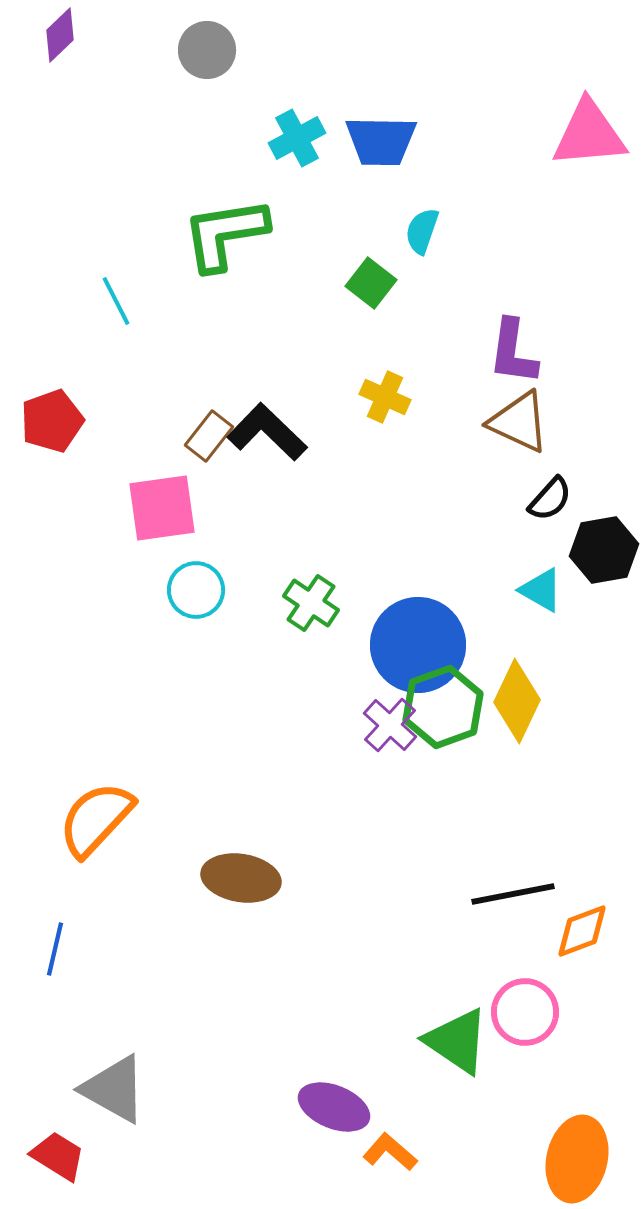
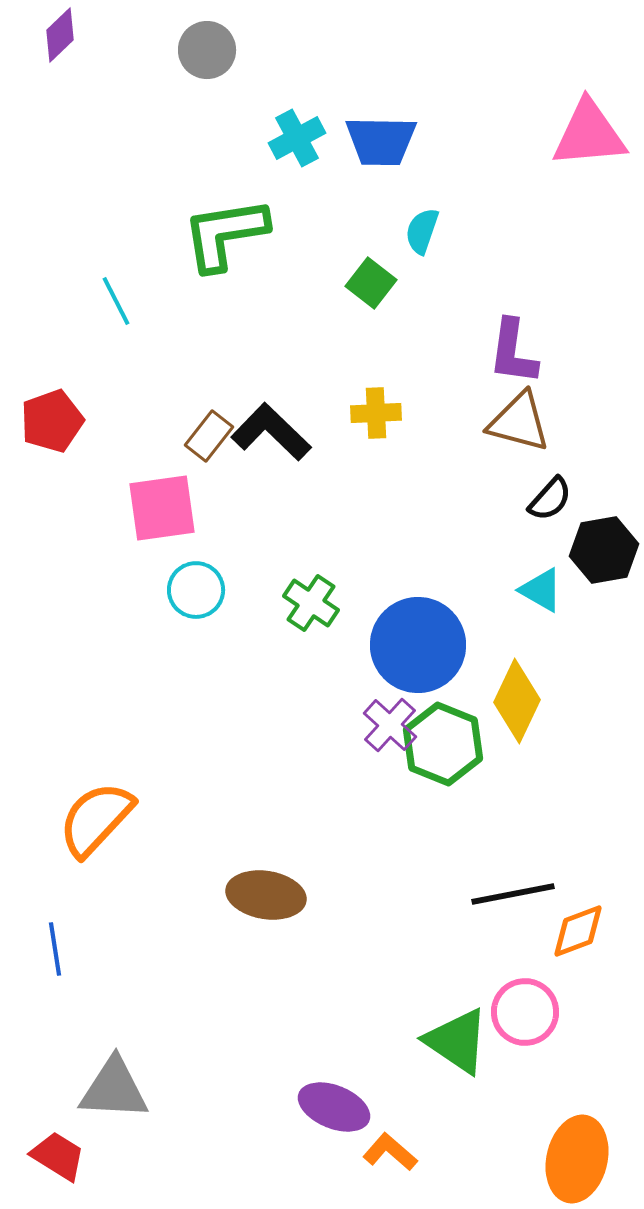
yellow cross: moved 9 px left, 16 px down; rotated 27 degrees counterclockwise
brown triangle: rotated 10 degrees counterclockwise
black L-shape: moved 4 px right
green hexagon: moved 37 px down; rotated 18 degrees counterclockwise
brown ellipse: moved 25 px right, 17 px down
orange diamond: moved 4 px left
blue line: rotated 22 degrees counterclockwise
gray triangle: rotated 26 degrees counterclockwise
